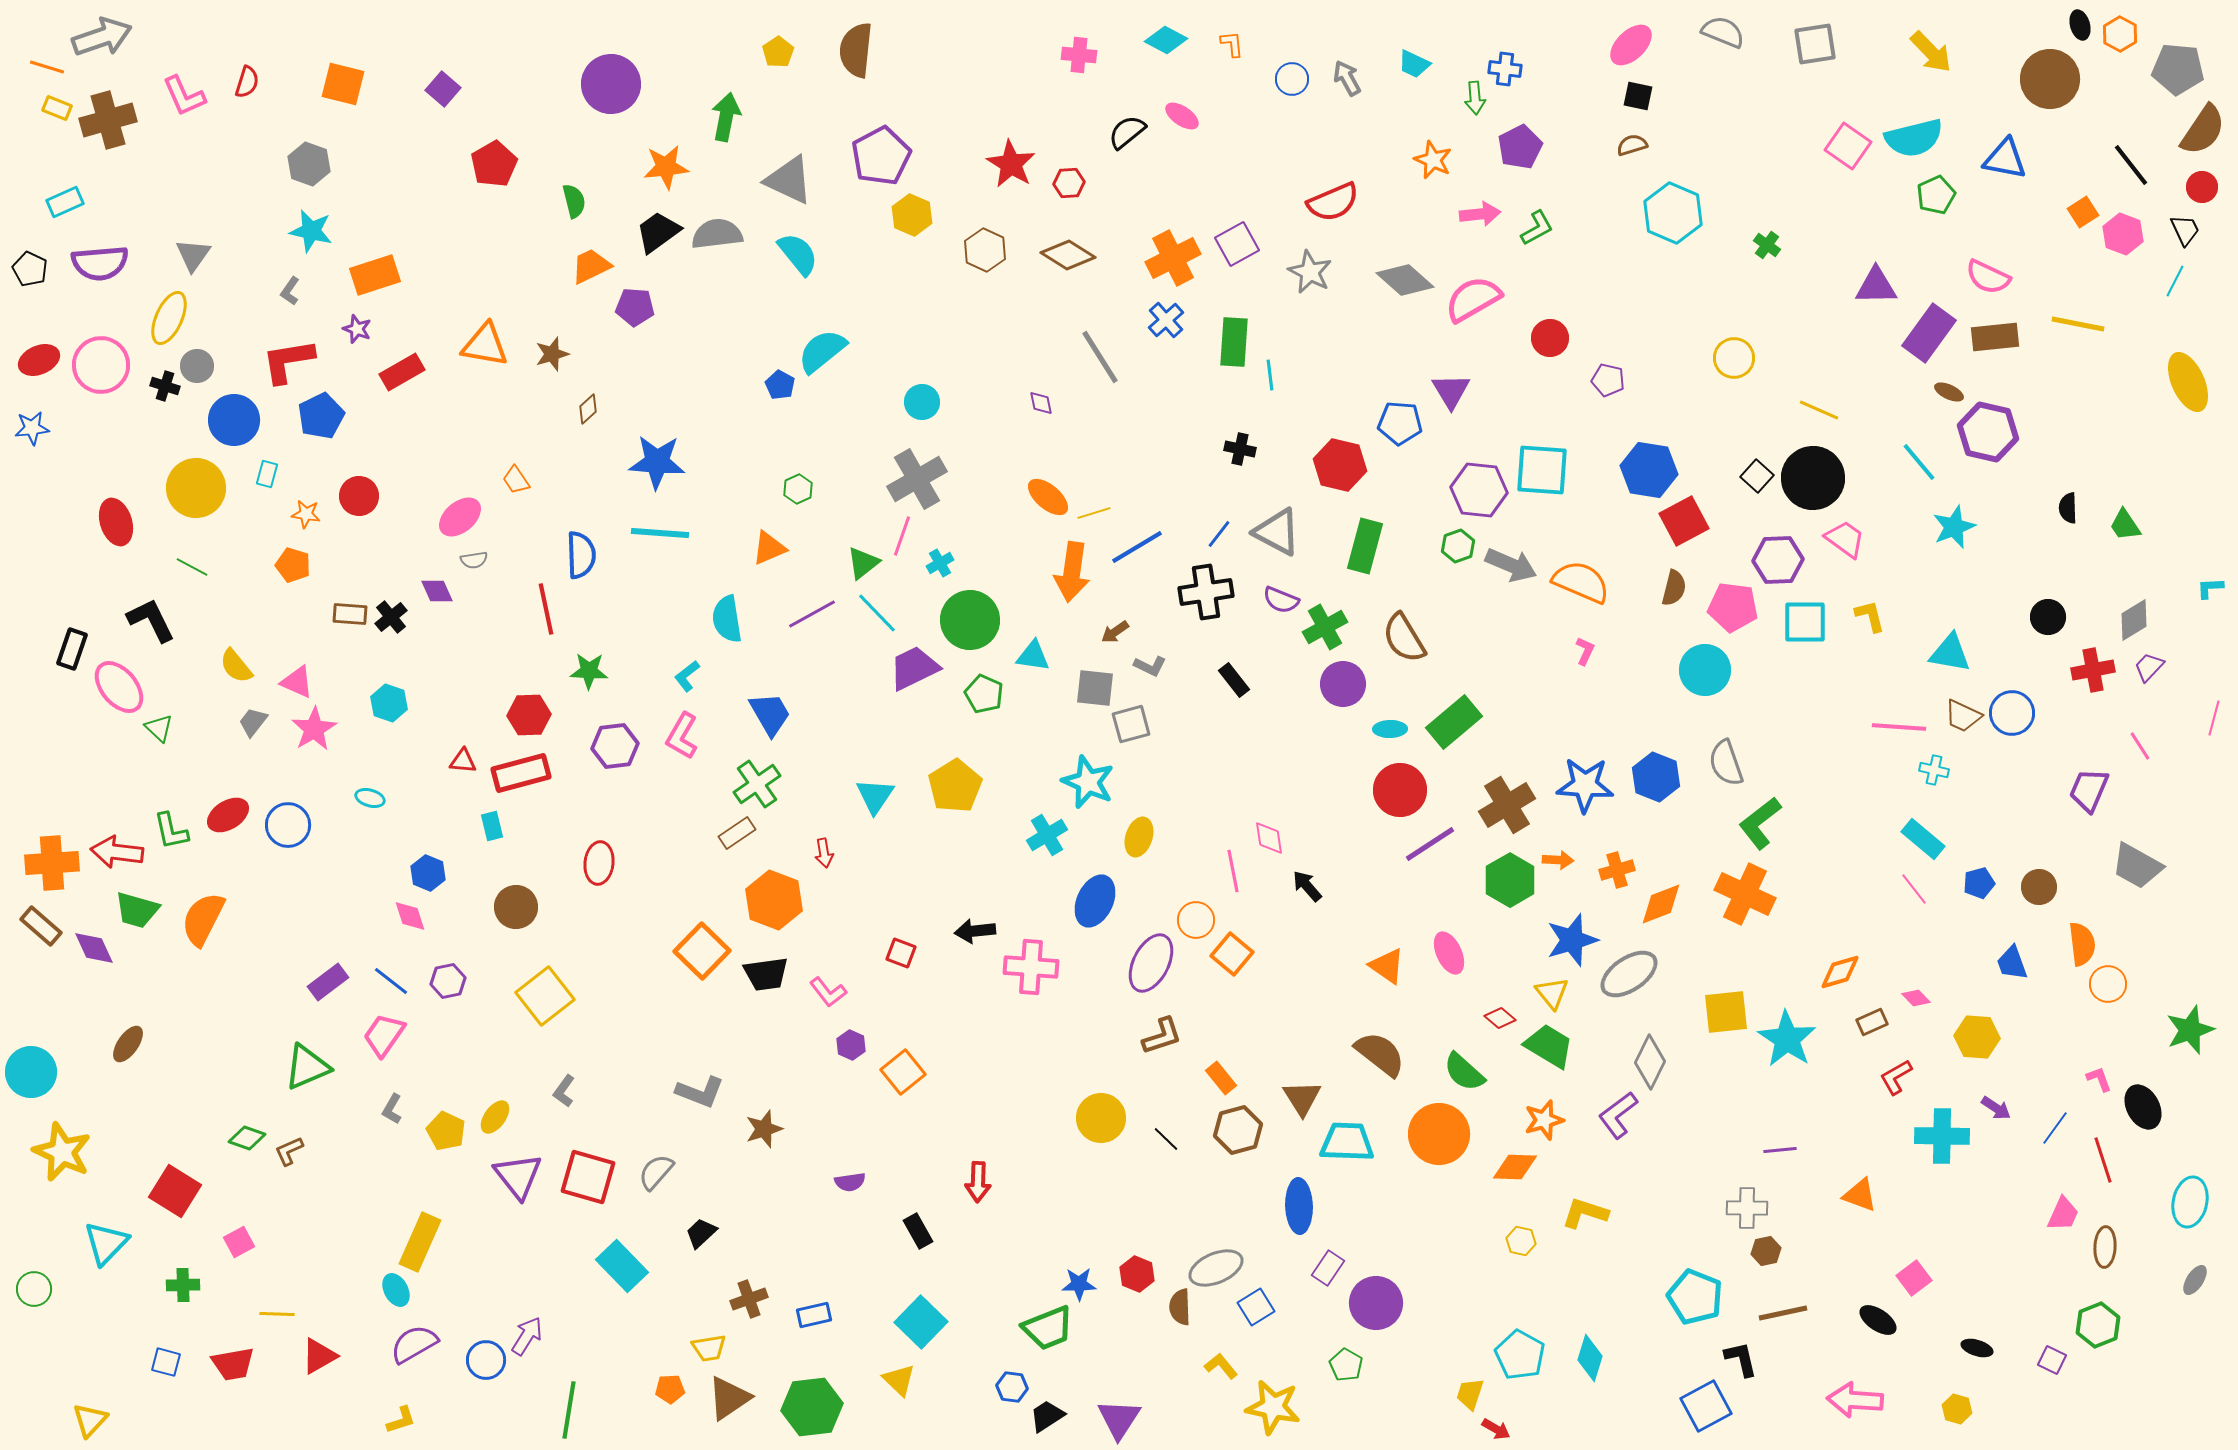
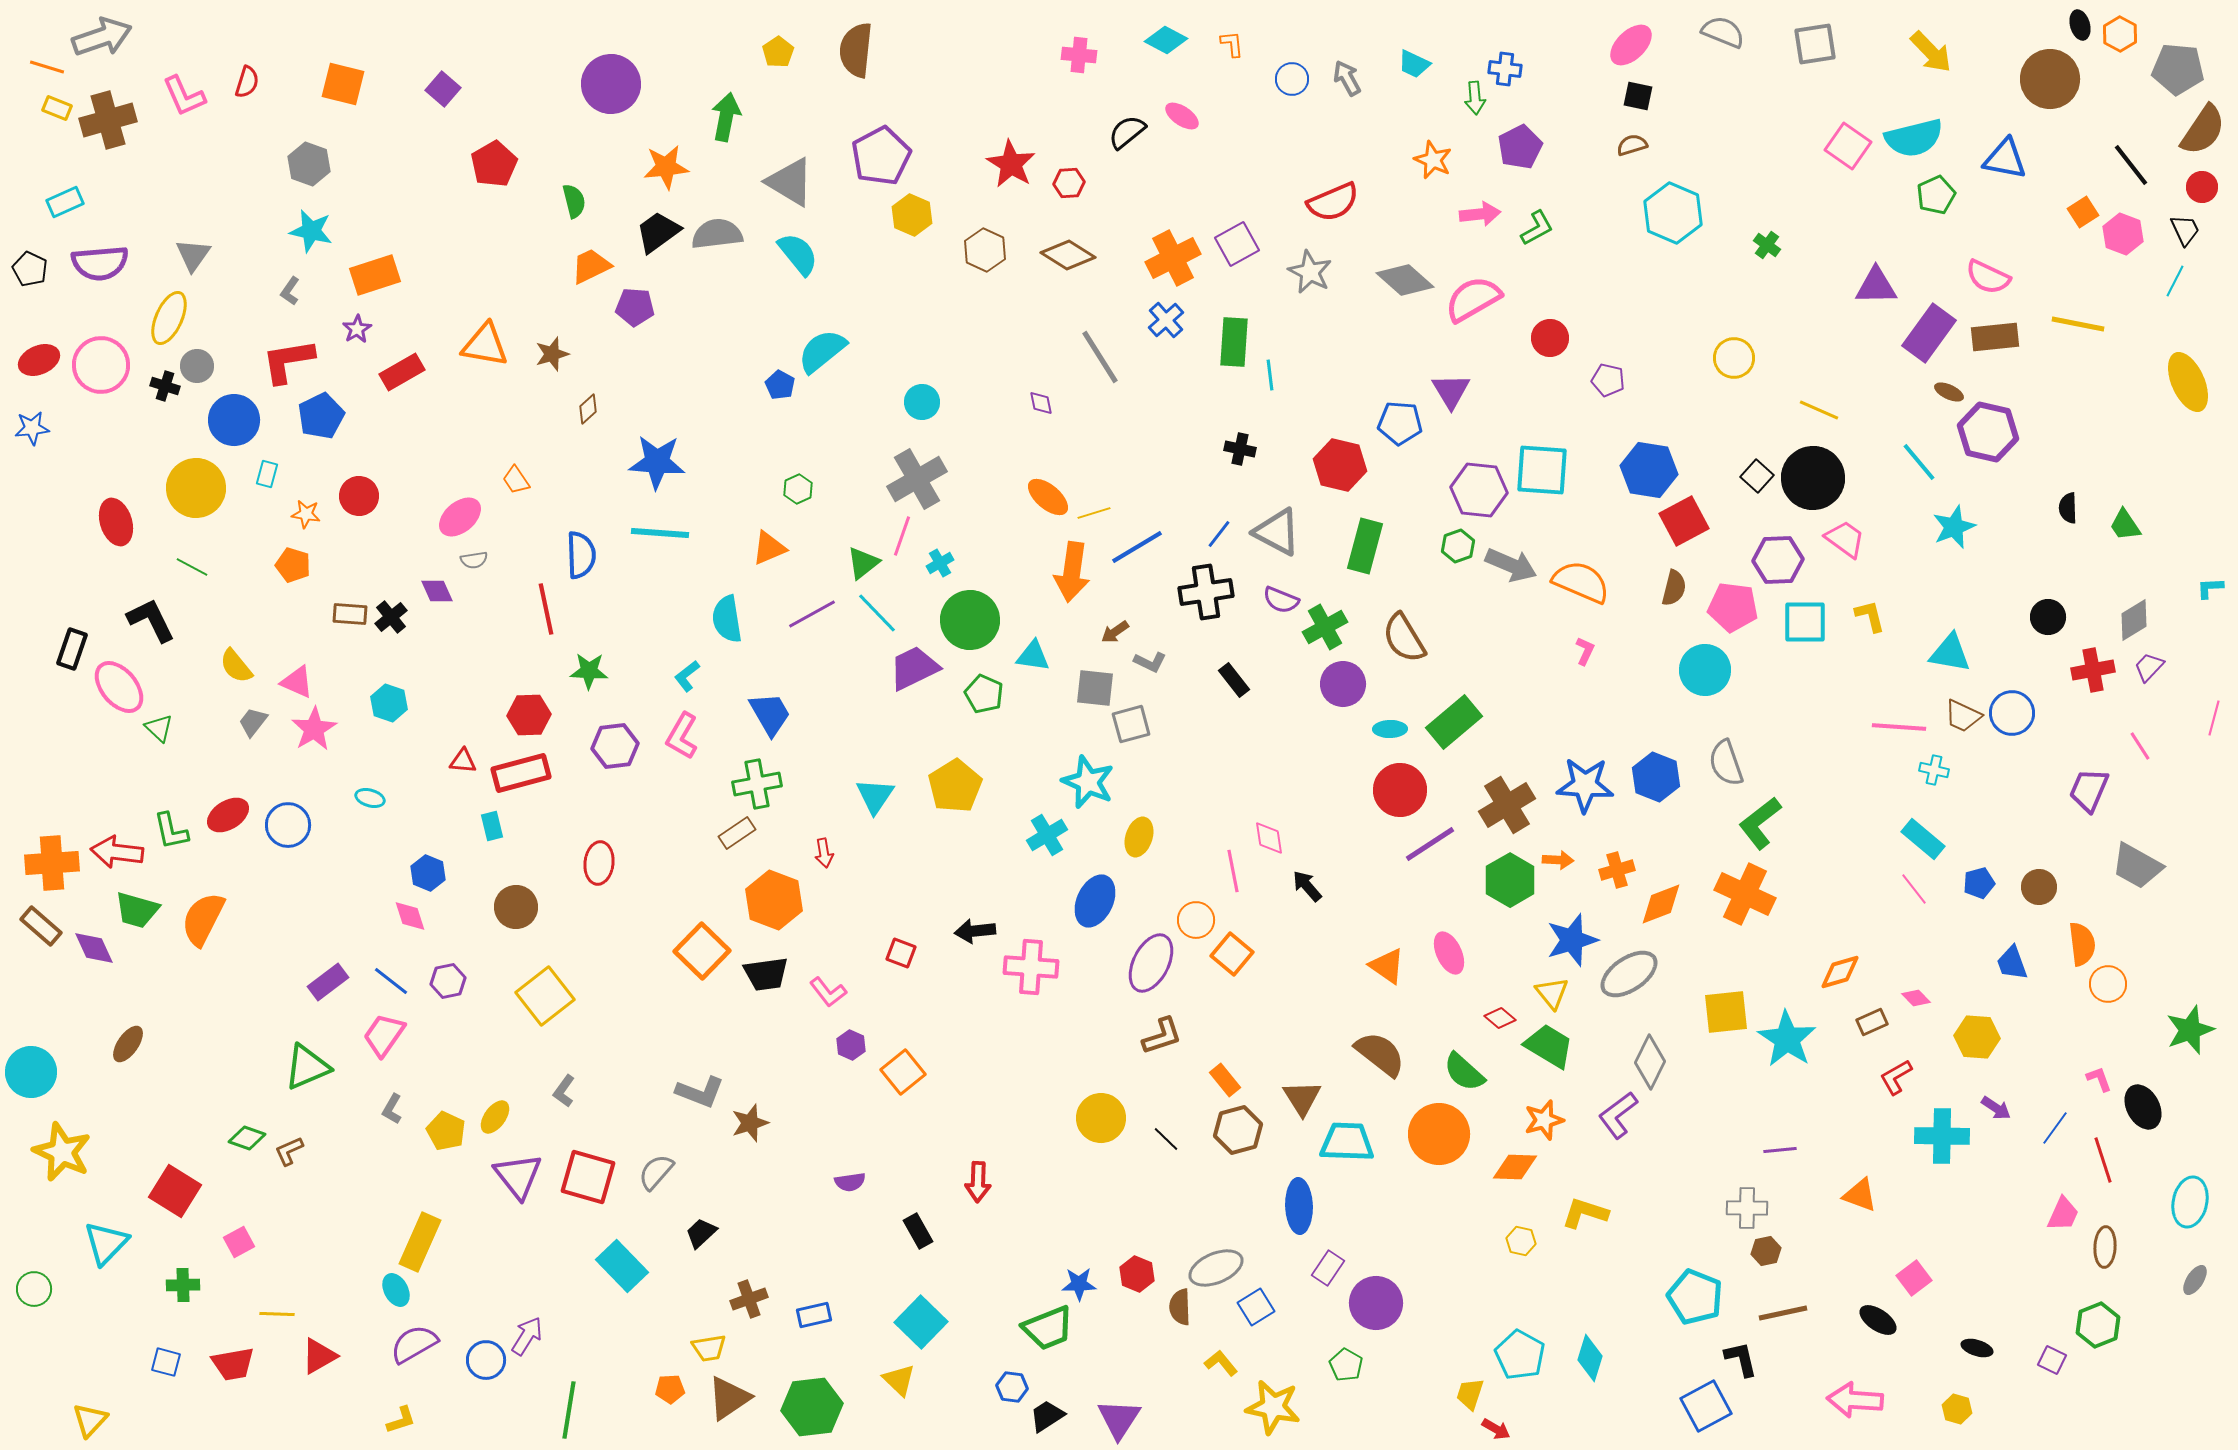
gray triangle at (789, 180): moved 1 px right, 2 px down; rotated 6 degrees clockwise
purple star at (357, 329): rotated 20 degrees clockwise
gray L-shape at (1150, 666): moved 4 px up
green cross at (757, 784): rotated 24 degrees clockwise
orange rectangle at (1221, 1078): moved 4 px right, 2 px down
brown star at (764, 1129): moved 14 px left, 6 px up
yellow L-shape at (1221, 1366): moved 3 px up
